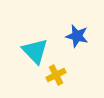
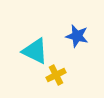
cyan triangle: rotated 20 degrees counterclockwise
